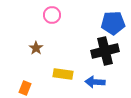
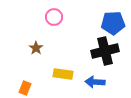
pink circle: moved 2 px right, 2 px down
